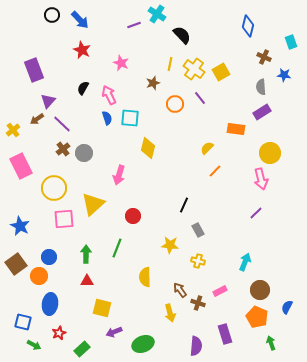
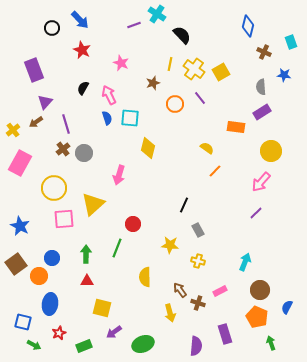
black circle at (52, 15): moved 13 px down
brown cross at (264, 57): moved 5 px up
purple triangle at (48, 101): moved 3 px left, 1 px down
brown arrow at (37, 119): moved 1 px left, 3 px down
purple line at (62, 124): moved 4 px right; rotated 30 degrees clockwise
orange rectangle at (236, 129): moved 2 px up
yellow semicircle at (207, 148): rotated 80 degrees clockwise
yellow circle at (270, 153): moved 1 px right, 2 px up
pink rectangle at (21, 166): moved 1 px left, 3 px up; rotated 55 degrees clockwise
pink arrow at (261, 179): moved 3 px down; rotated 55 degrees clockwise
red circle at (133, 216): moved 8 px down
blue circle at (49, 257): moved 3 px right, 1 px down
purple arrow at (114, 332): rotated 14 degrees counterclockwise
green rectangle at (82, 349): moved 2 px right, 3 px up; rotated 21 degrees clockwise
